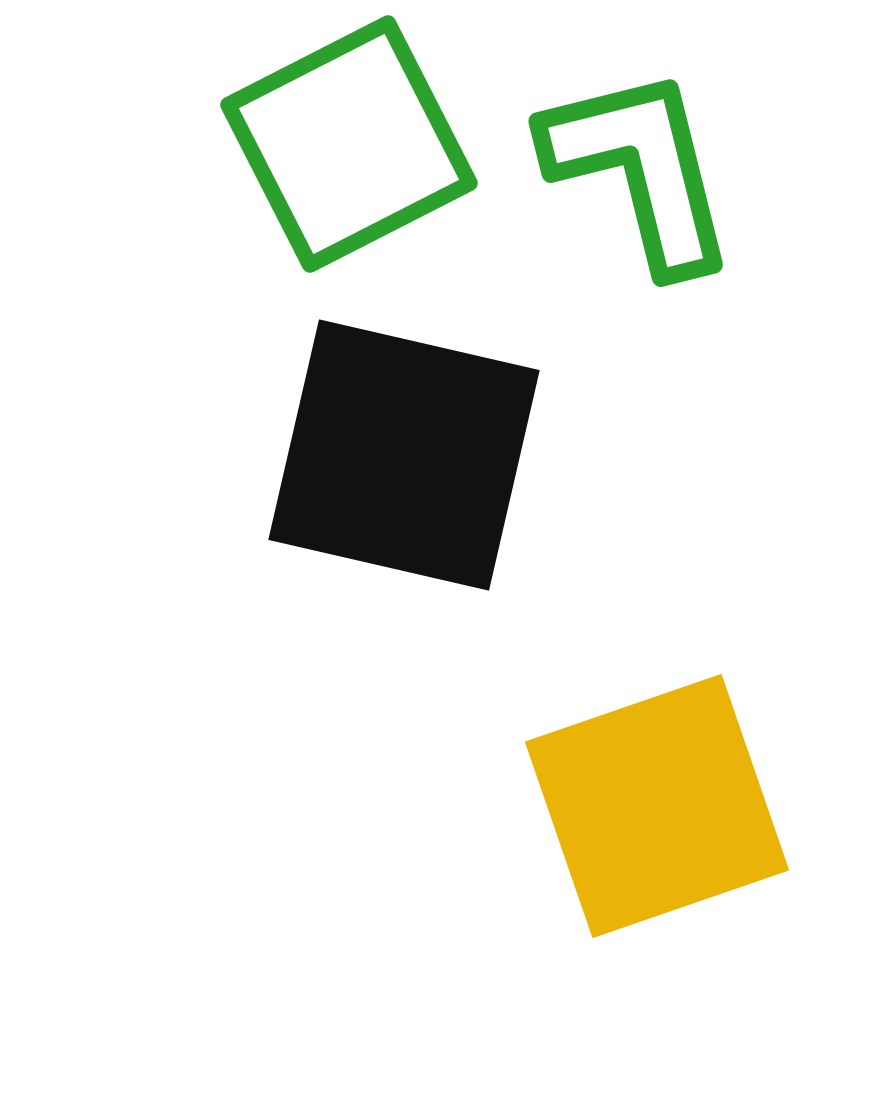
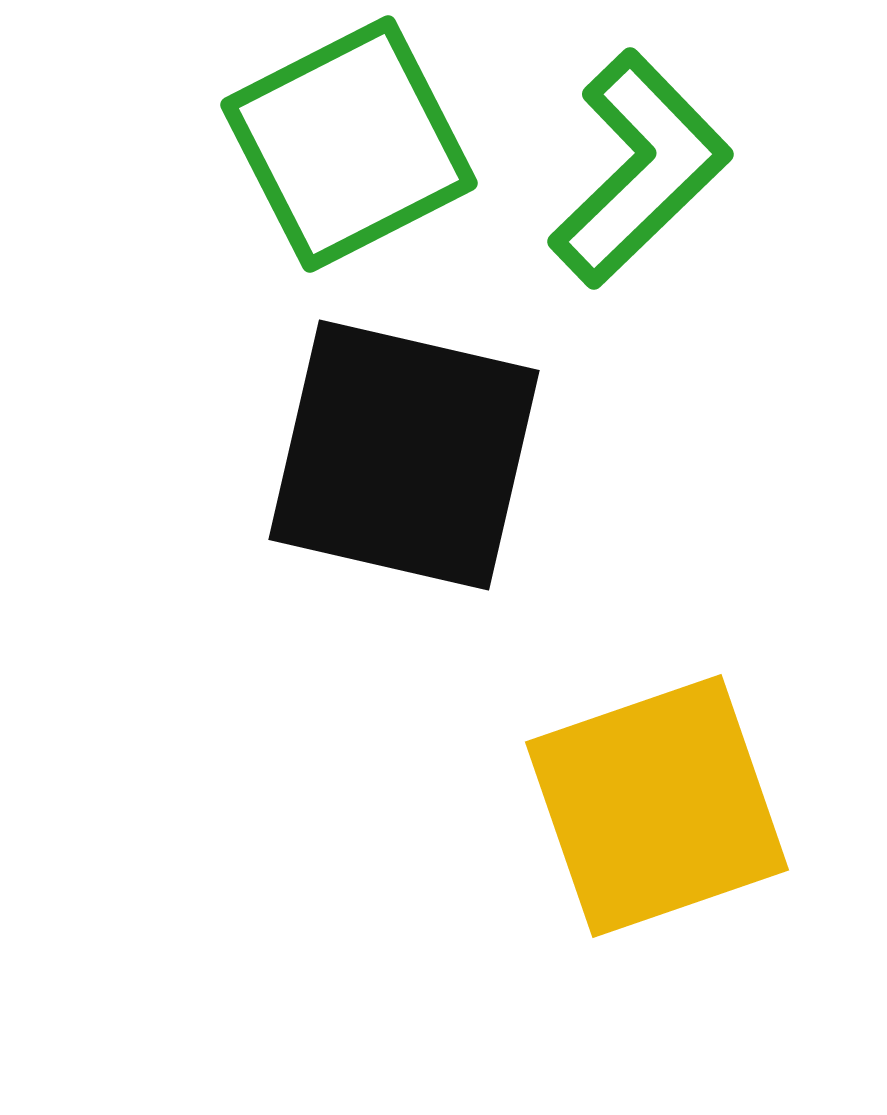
green L-shape: rotated 60 degrees clockwise
